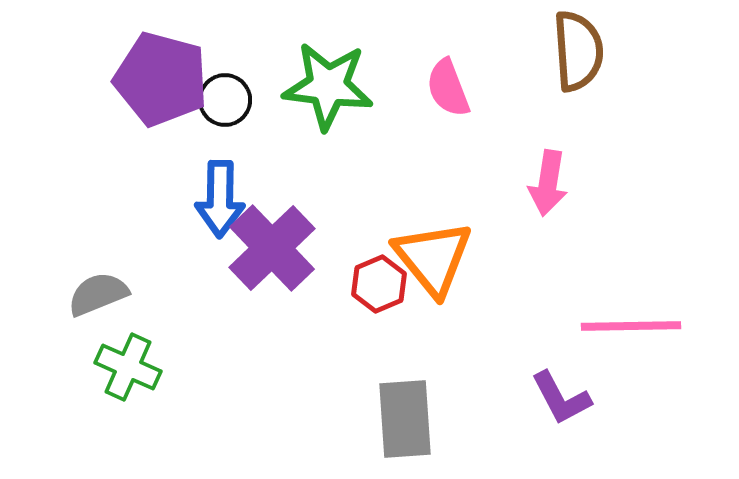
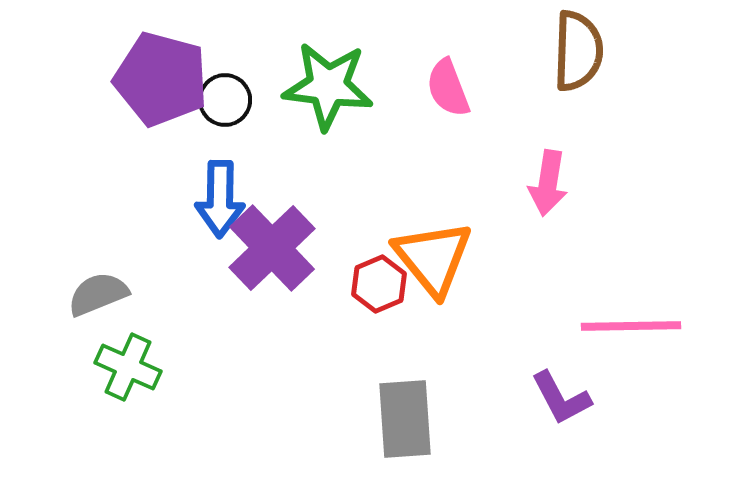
brown semicircle: rotated 6 degrees clockwise
